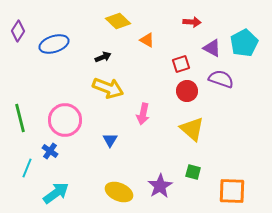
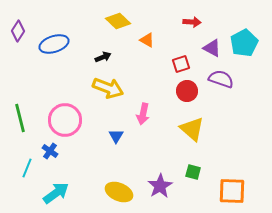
blue triangle: moved 6 px right, 4 px up
